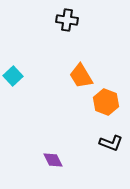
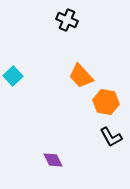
black cross: rotated 15 degrees clockwise
orange trapezoid: rotated 12 degrees counterclockwise
orange hexagon: rotated 10 degrees counterclockwise
black L-shape: moved 6 px up; rotated 40 degrees clockwise
